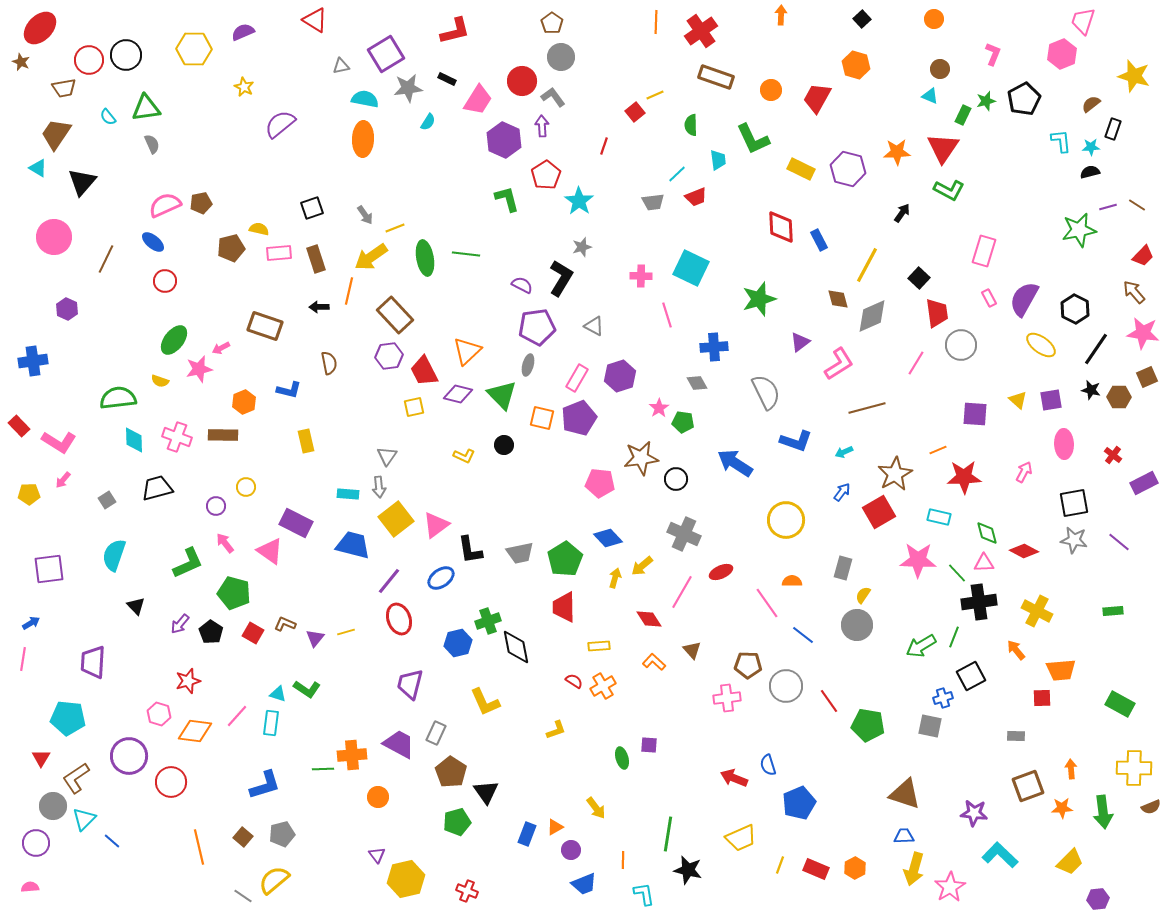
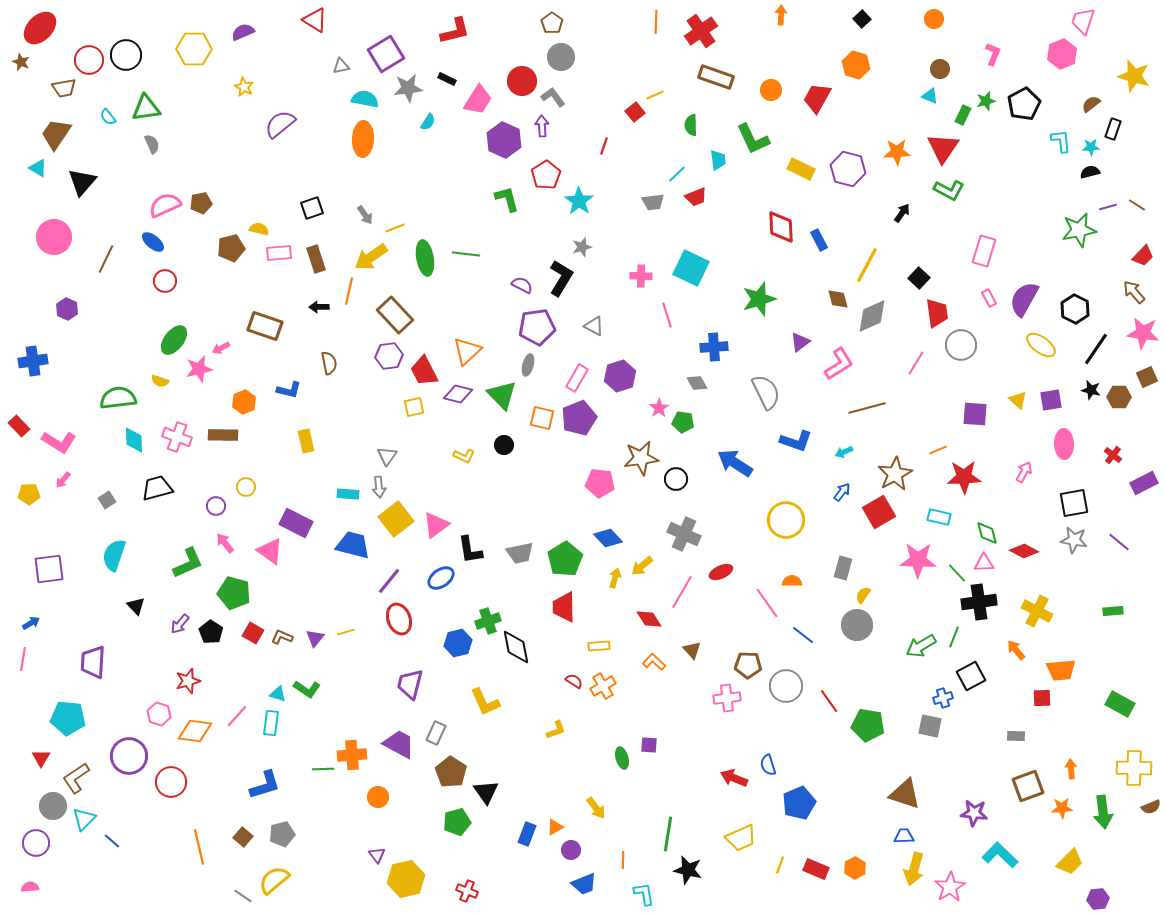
black pentagon at (1024, 99): moved 5 px down
brown L-shape at (285, 624): moved 3 px left, 13 px down
